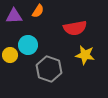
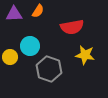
purple triangle: moved 2 px up
red semicircle: moved 3 px left, 1 px up
cyan circle: moved 2 px right, 1 px down
yellow circle: moved 2 px down
